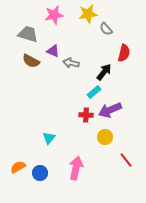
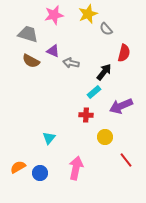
yellow star: rotated 12 degrees counterclockwise
purple arrow: moved 11 px right, 4 px up
